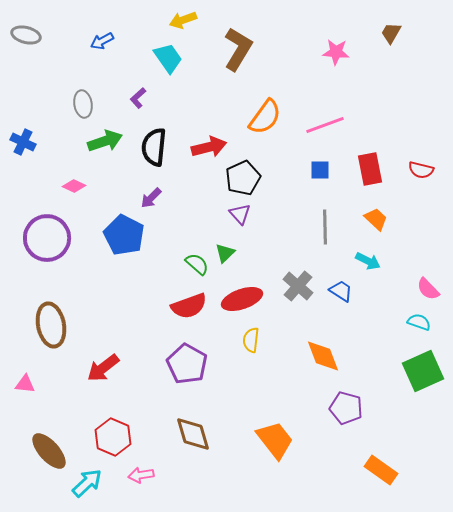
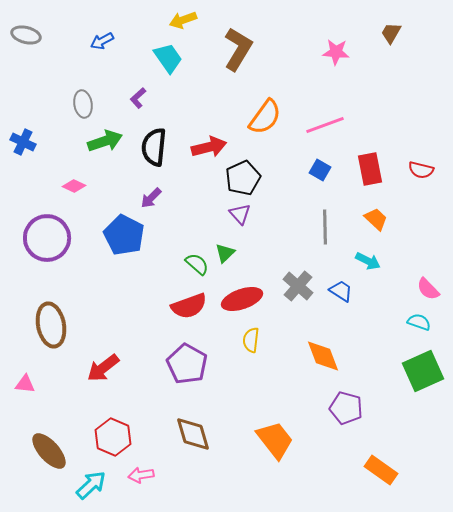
blue square at (320, 170): rotated 30 degrees clockwise
cyan arrow at (87, 483): moved 4 px right, 2 px down
